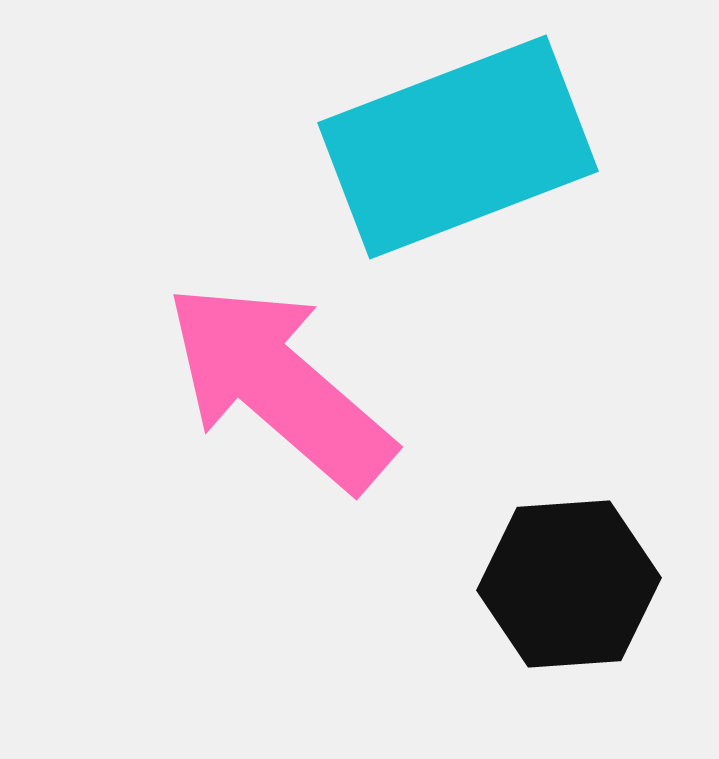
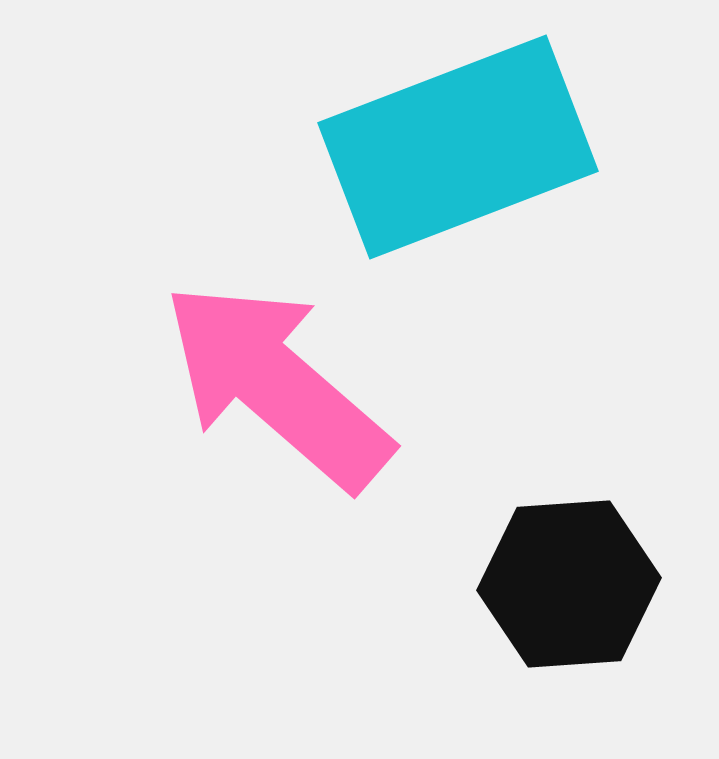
pink arrow: moved 2 px left, 1 px up
